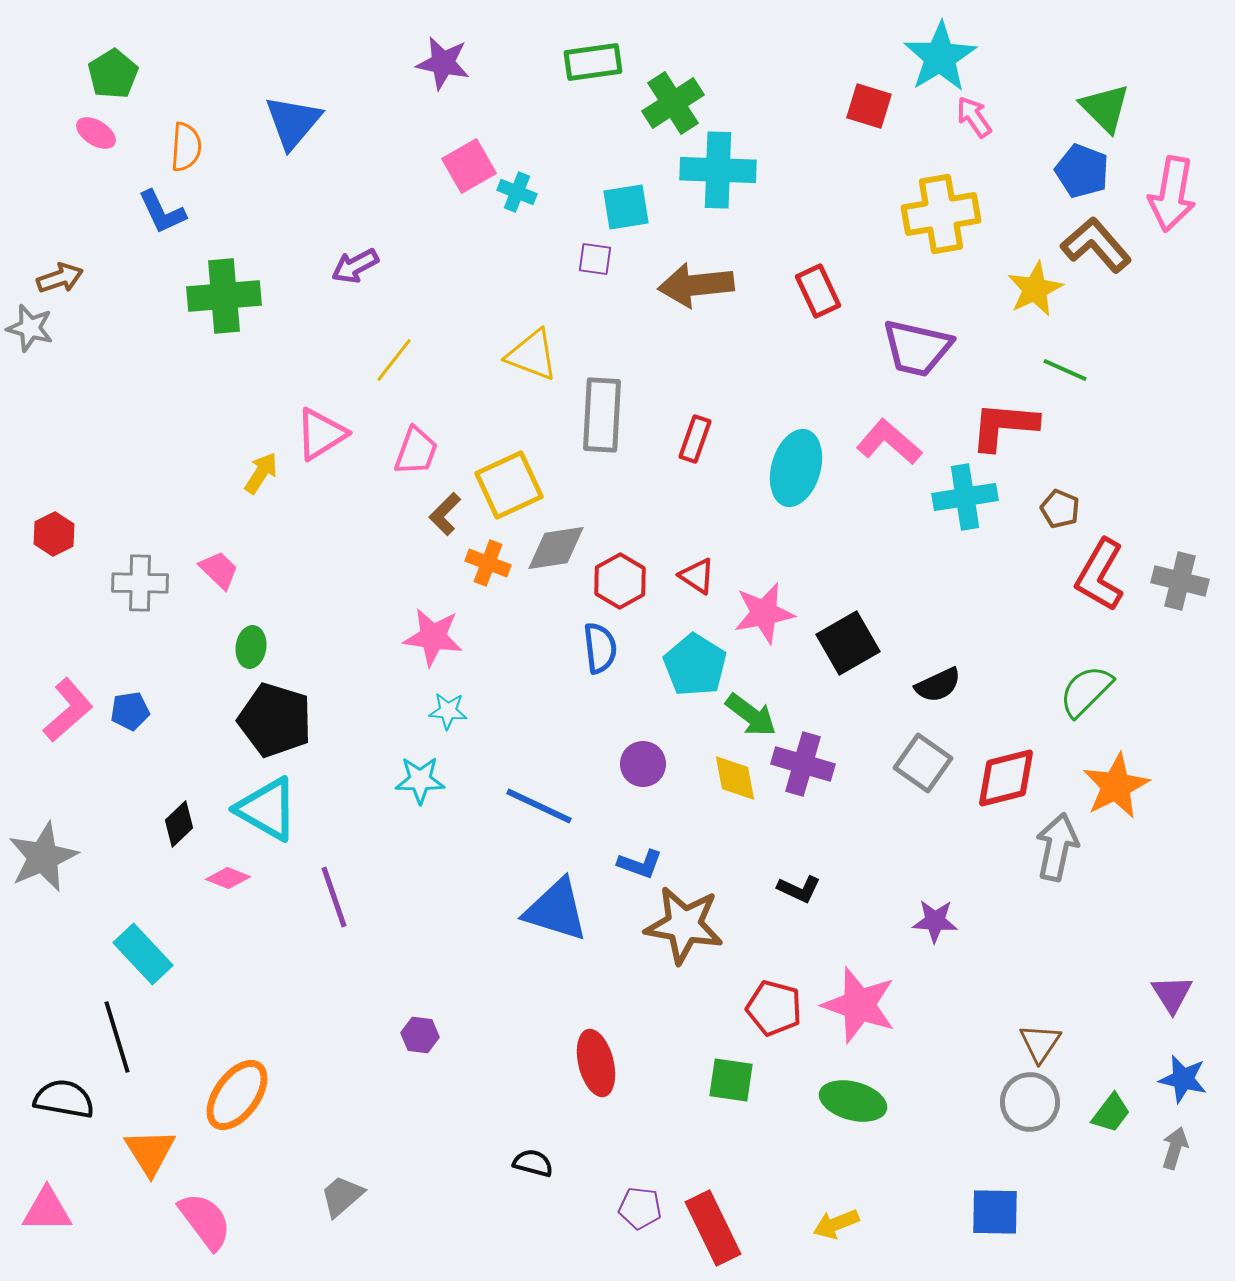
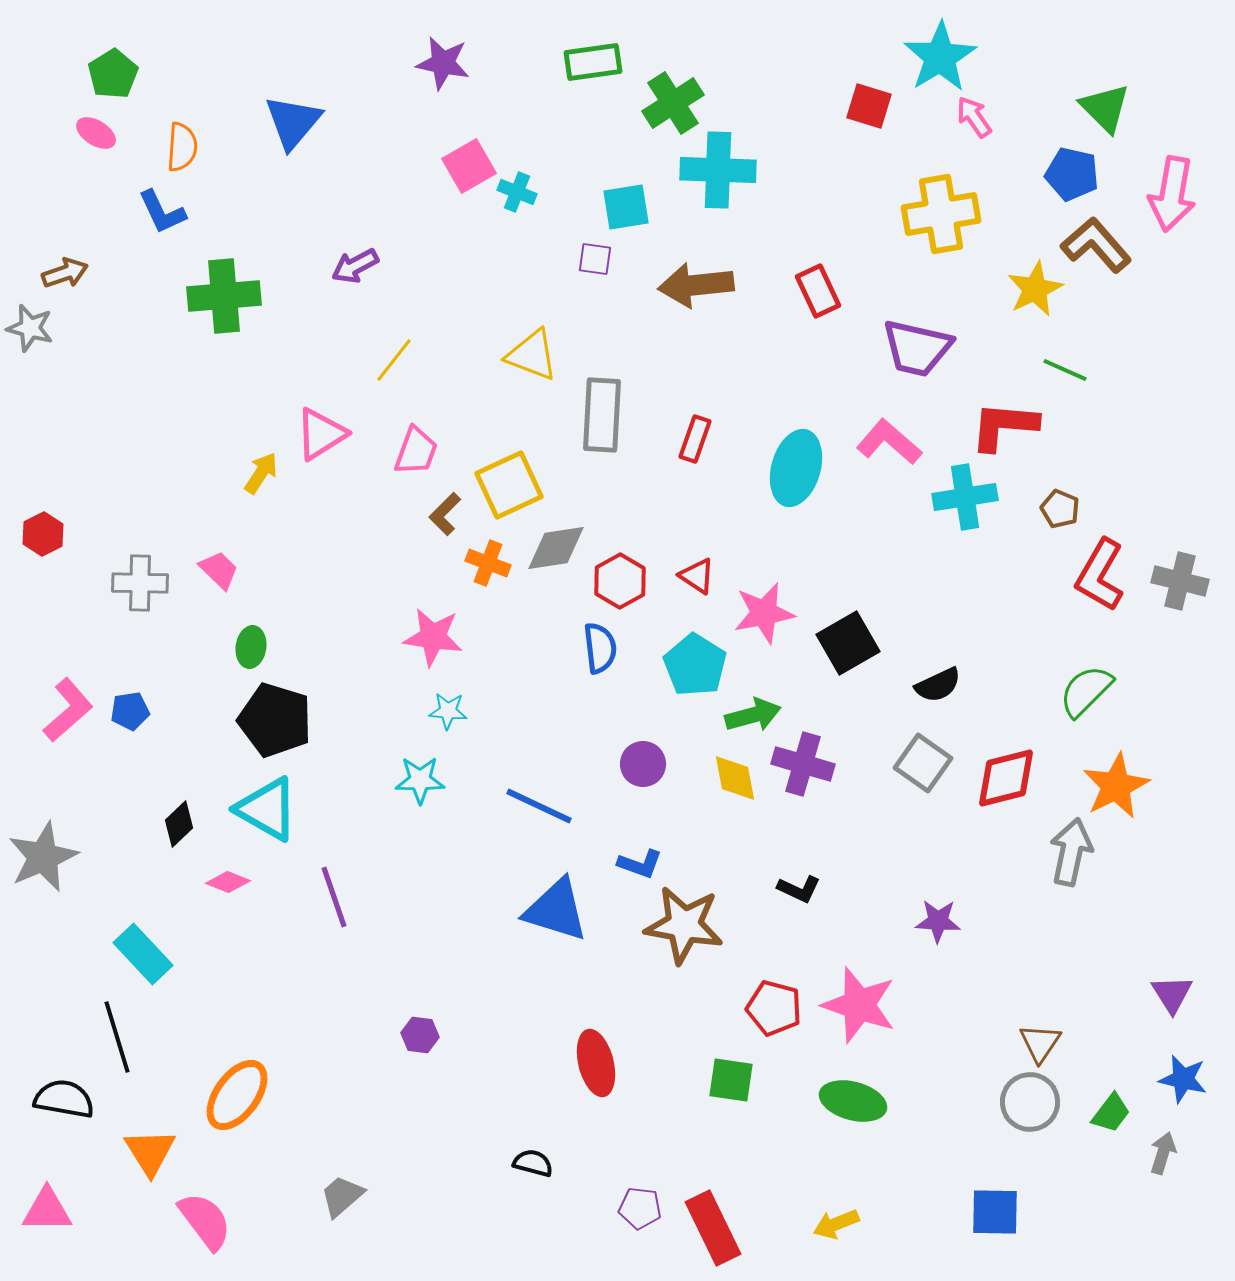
orange semicircle at (186, 147): moved 4 px left
blue pentagon at (1082, 171): moved 10 px left, 3 px down; rotated 8 degrees counterclockwise
brown arrow at (60, 278): moved 5 px right, 5 px up
red hexagon at (54, 534): moved 11 px left
green arrow at (751, 715): moved 2 px right; rotated 52 degrees counterclockwise
gray arrow at (1057, 847): moved 14 px right, 5 px down
pink diamond at (228, 878): moved 4 px down
purple star at (935, 921): moved 3 px right
gray arrow at (1175, 1148): moved 12 px left, 5 px down
